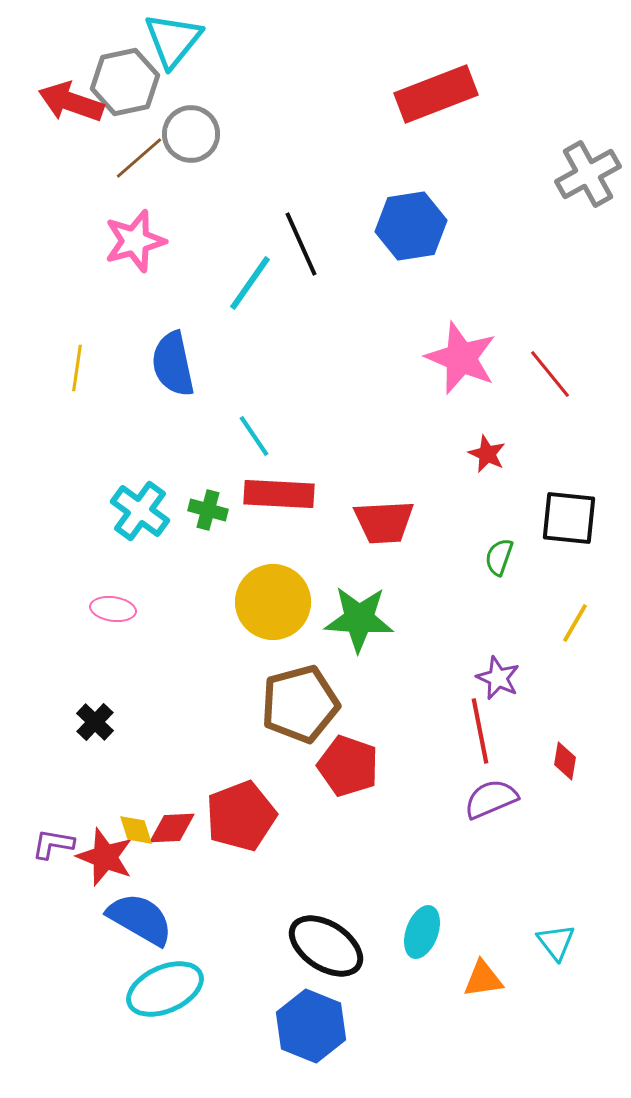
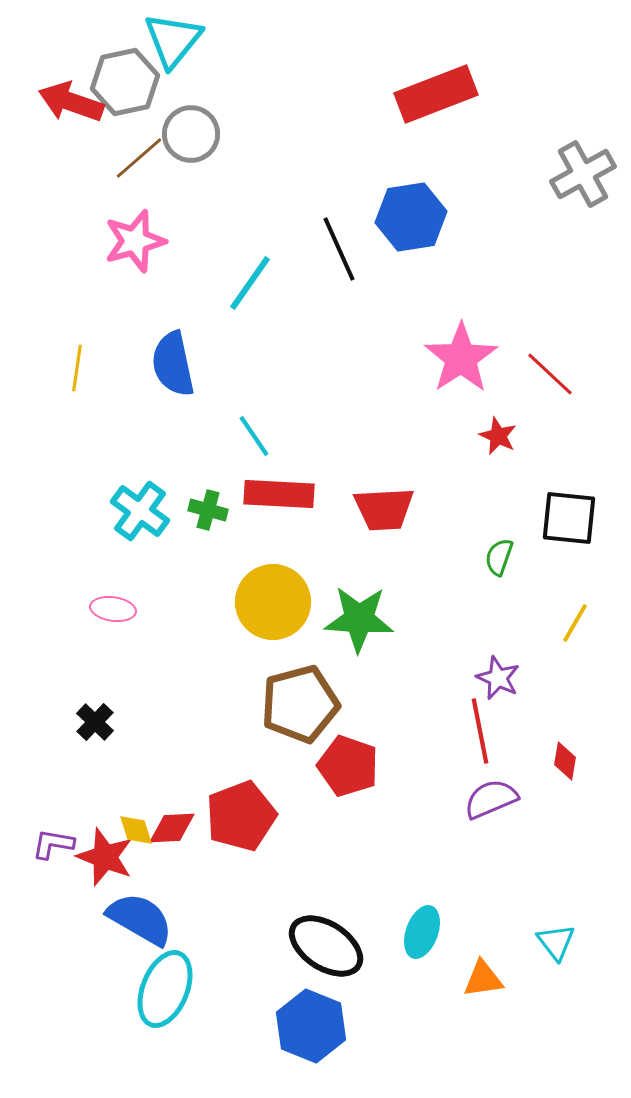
gray cross at (588, 174): moved 5 px left
blue hexagon at (411, 226): moved 9 px up
black line at (301, 244): moved 38 px right, 5 px down
pink star at (461, 358): rotated 16 degrees clockwise
red line at (550, 374): rotated 8 degrees counterclockwise
red star at (487, 454): moved 11 px right, 18 px up
red trapezoid at (384, 522): moved 13 px up
cyan ellipse at (165, 989): rotated 44 degrees counterclockwise
